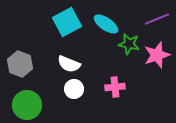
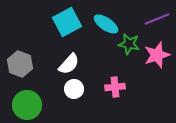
white semicircle: rotated 70 degrees counterclockwise
